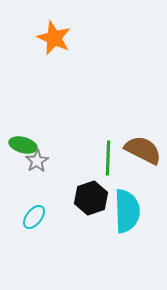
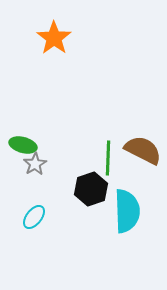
orange star: rotated 12 degrees clockwise
gray star: moved 2 px left, 3 px down
black hexagon: moved 9 px up
